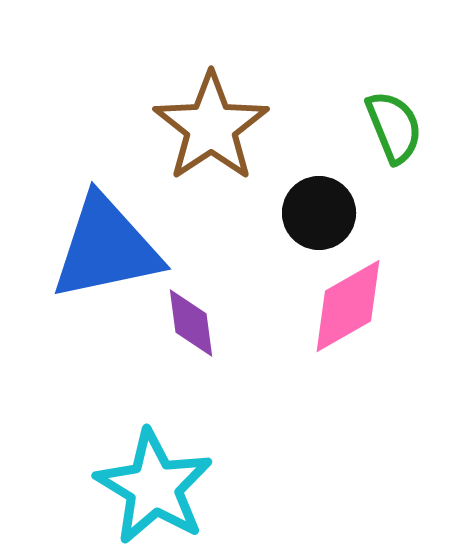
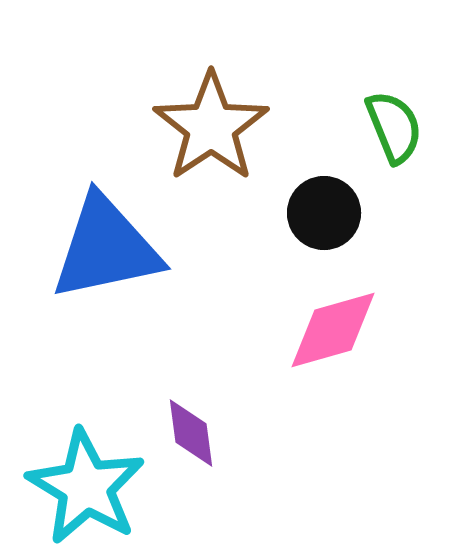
black circle: moved 5 px right
pink diamond: moved 15 px left, 24 px down; rotated 14 degrees clockwise
purple diamond: moved 110 px down
cyan star: moved 68 px left
